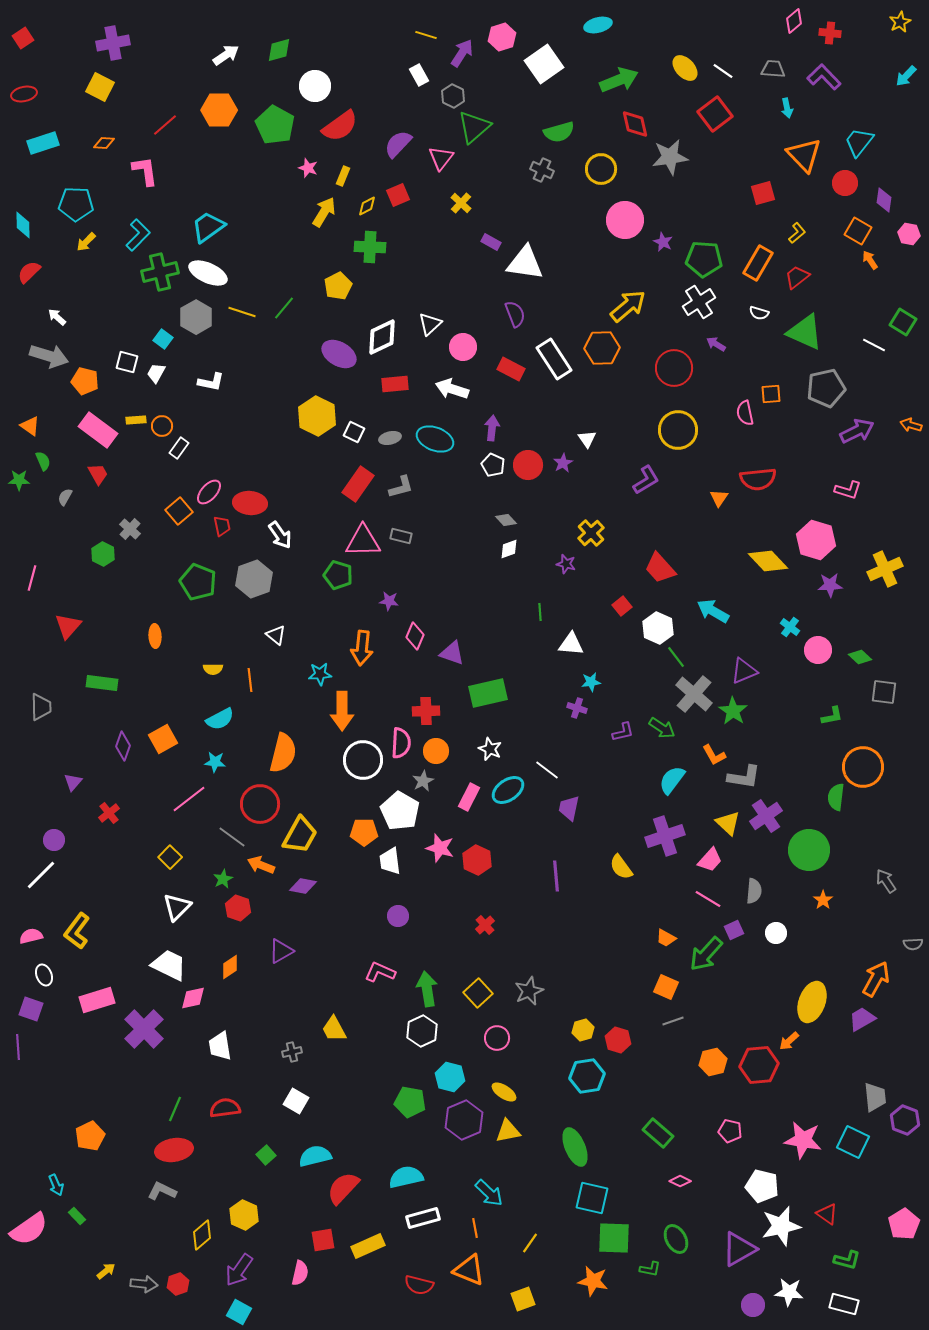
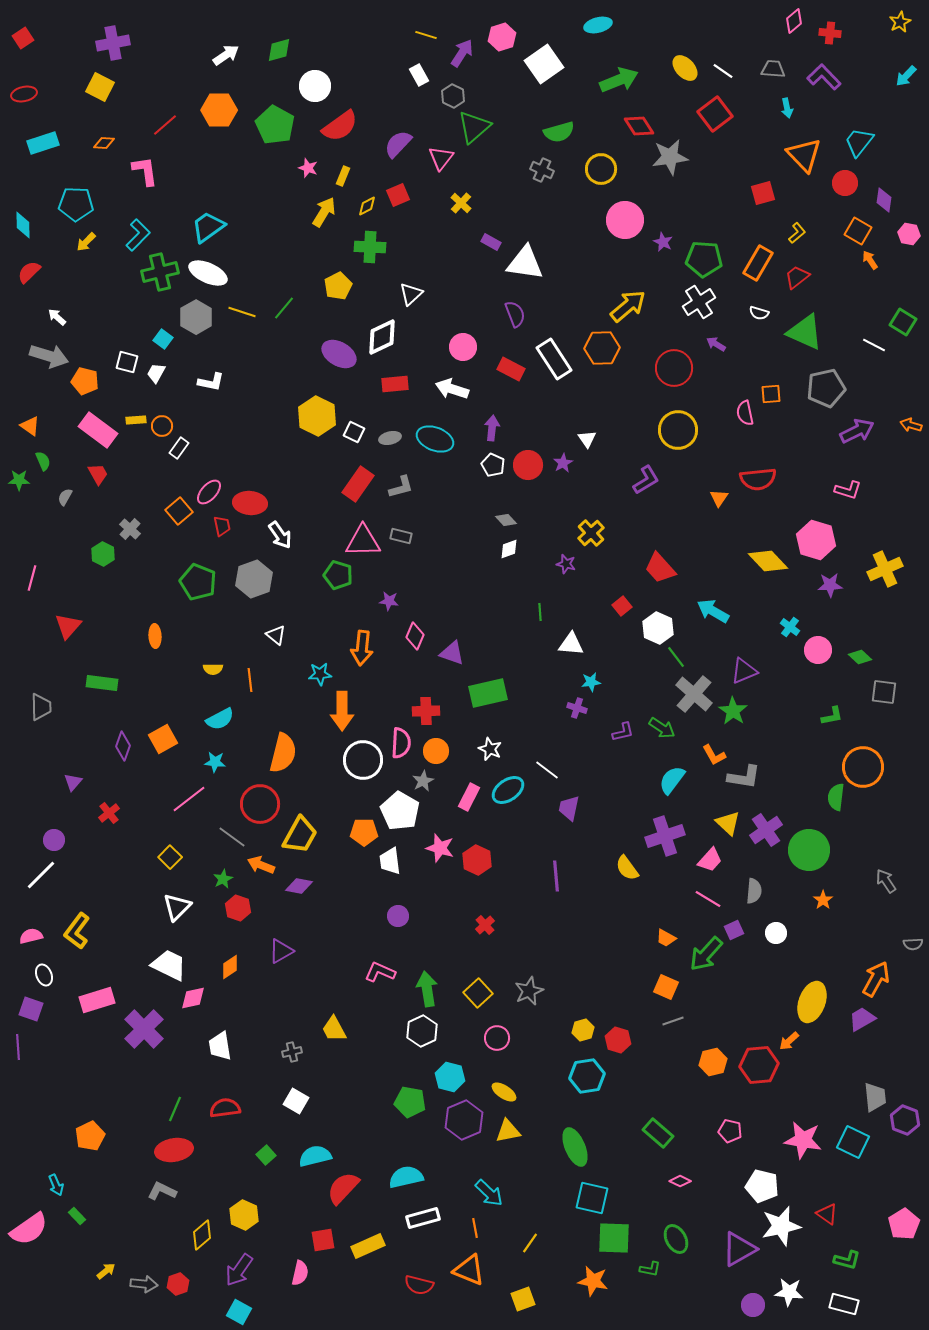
red diamond at (635, 124): moved 4 px right, 2 px down; rotated 20 degrees counterclockwise
white triangle at (430, 324): moved 19 px left, 30 px up
purple cross at (766, 816): moved 14 px down
yellow semicircle at (621, 867): moved 6 px right, 1 px down
purple diamond at (303, 886): moved 4 px left
